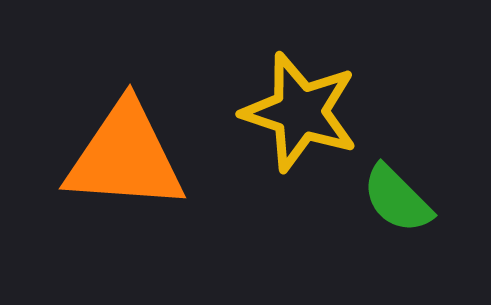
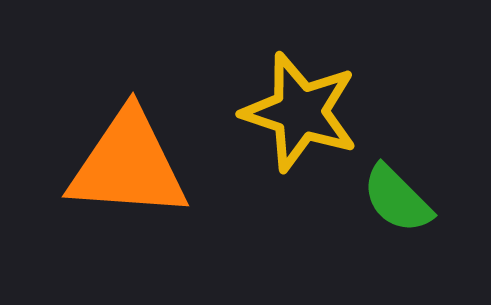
orange triangle: moved 3 px right, 8 px down
